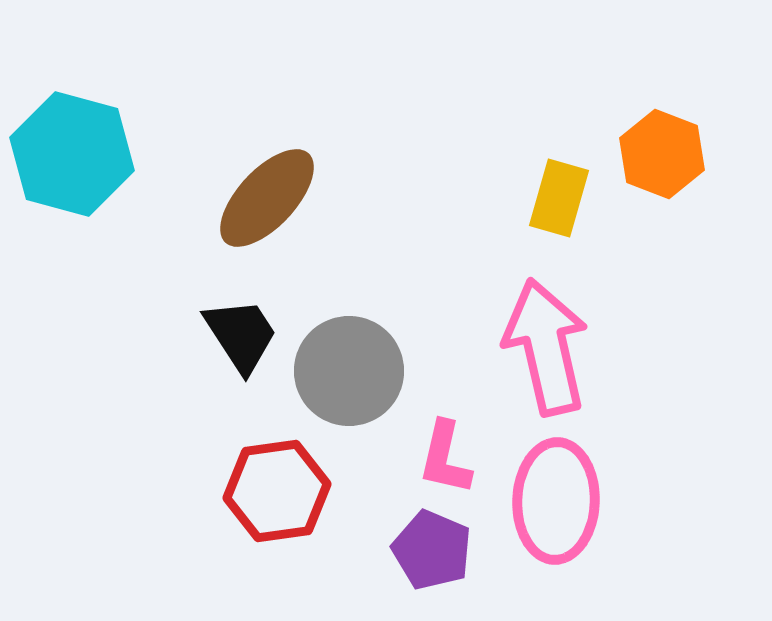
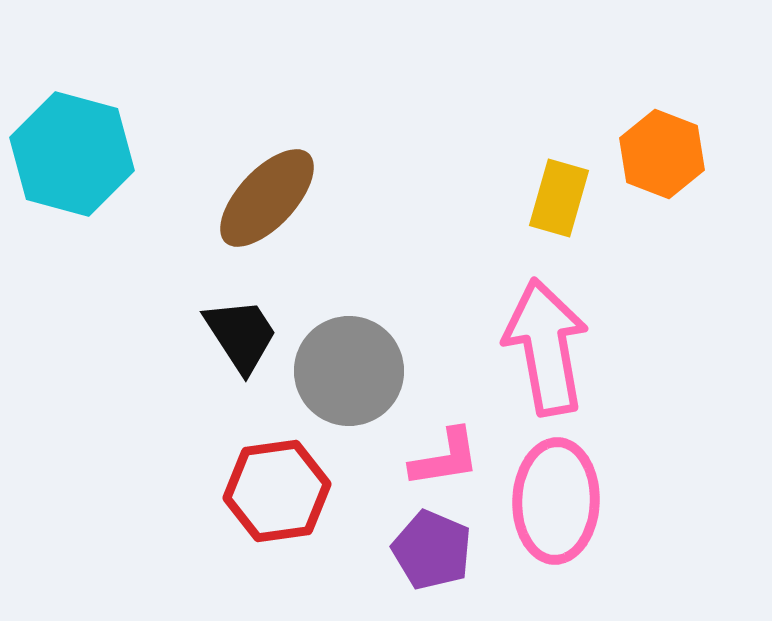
pink arrow: rotated 3 degrees clockwise
pink L-shape: rotated 112 degrees counterclockwise
